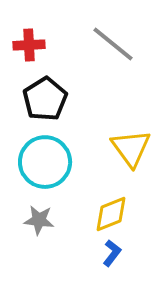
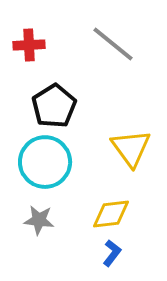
black pentagon: moved 9 px right, 7 px down
yellow diamond: rotated 15 degrees clockwise
